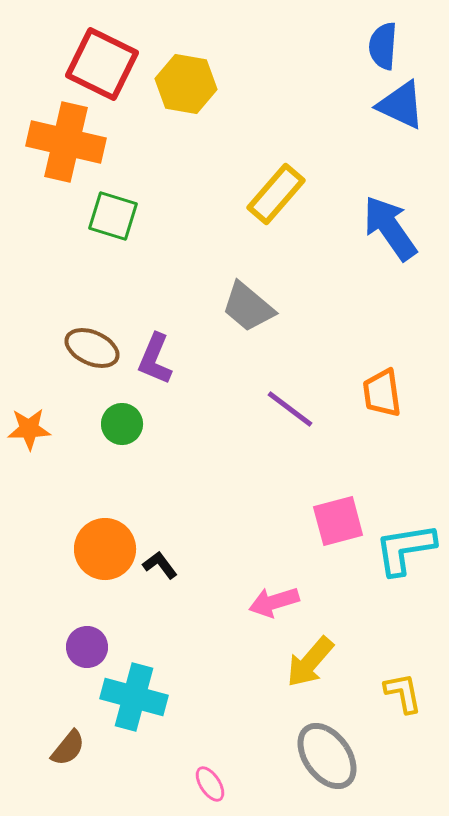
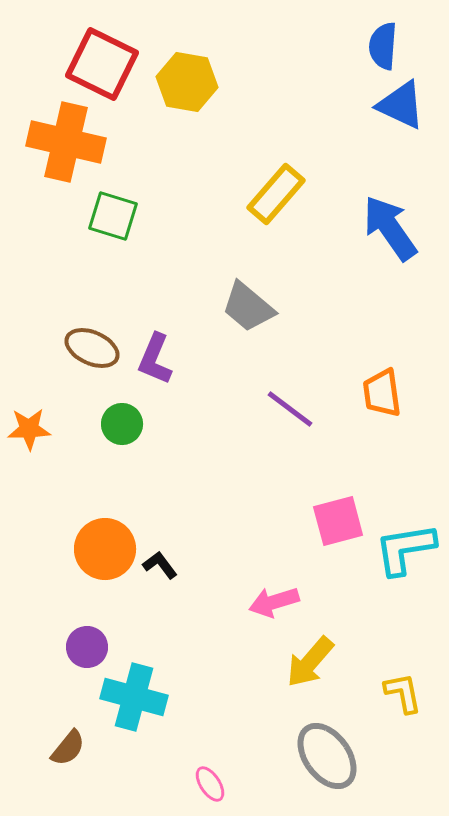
yellow hexagon: moved 1 px right, 2 px up
